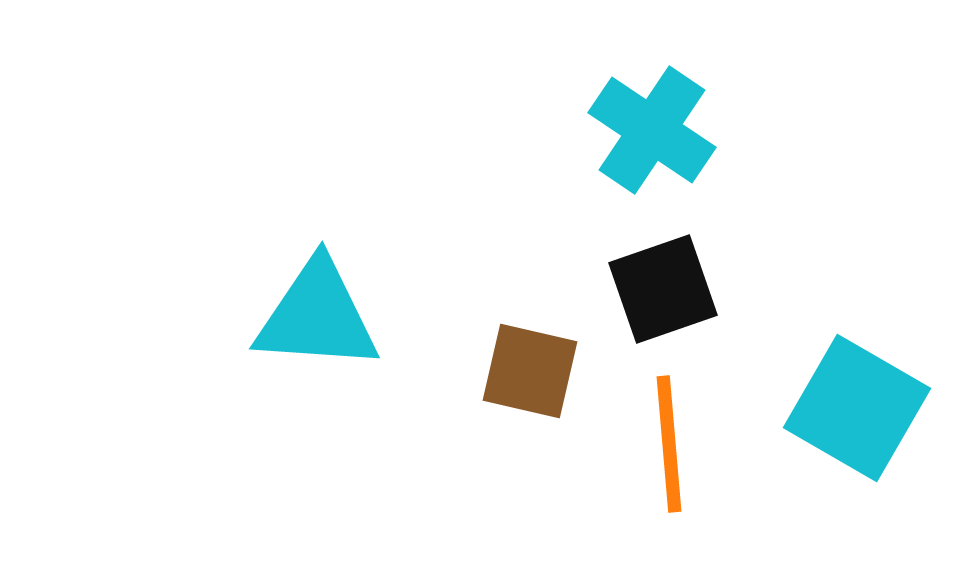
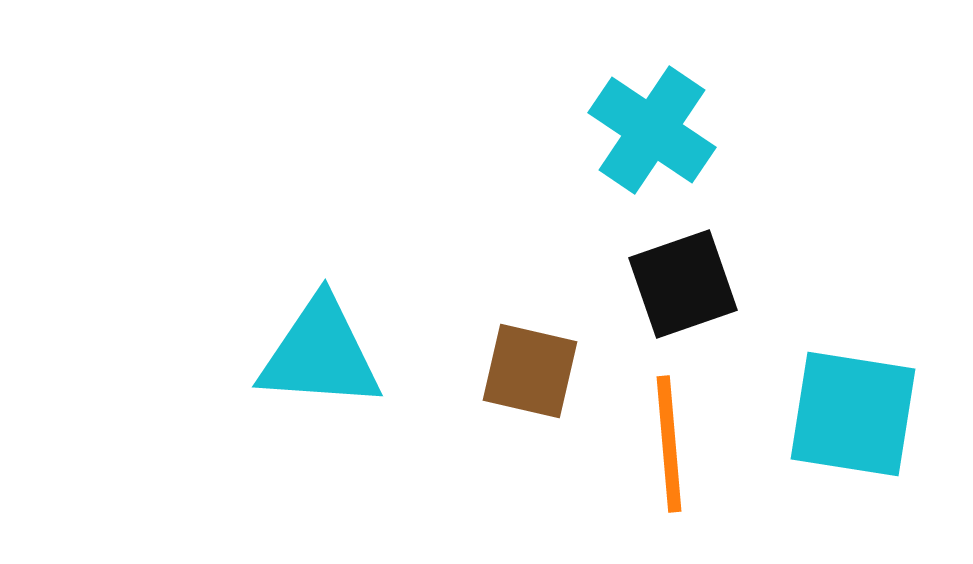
black square: moved 20 px right, 5 px up
cyan triangle: moved 3 px right, 38 px down
cyan square: moved 4 px left, 6 px down; rotated 21 degrees counterclockwise
